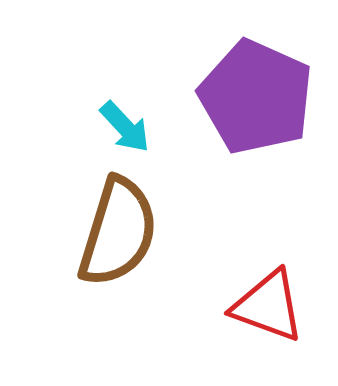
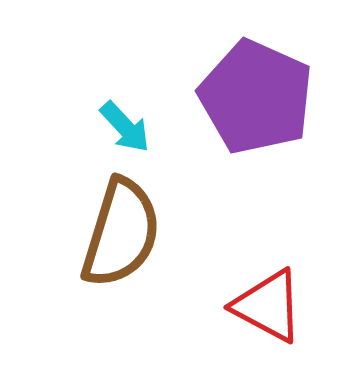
brown semicircle: moved 3 px right, 1 px down
red triangle: rotated 8 degrees clockwise
